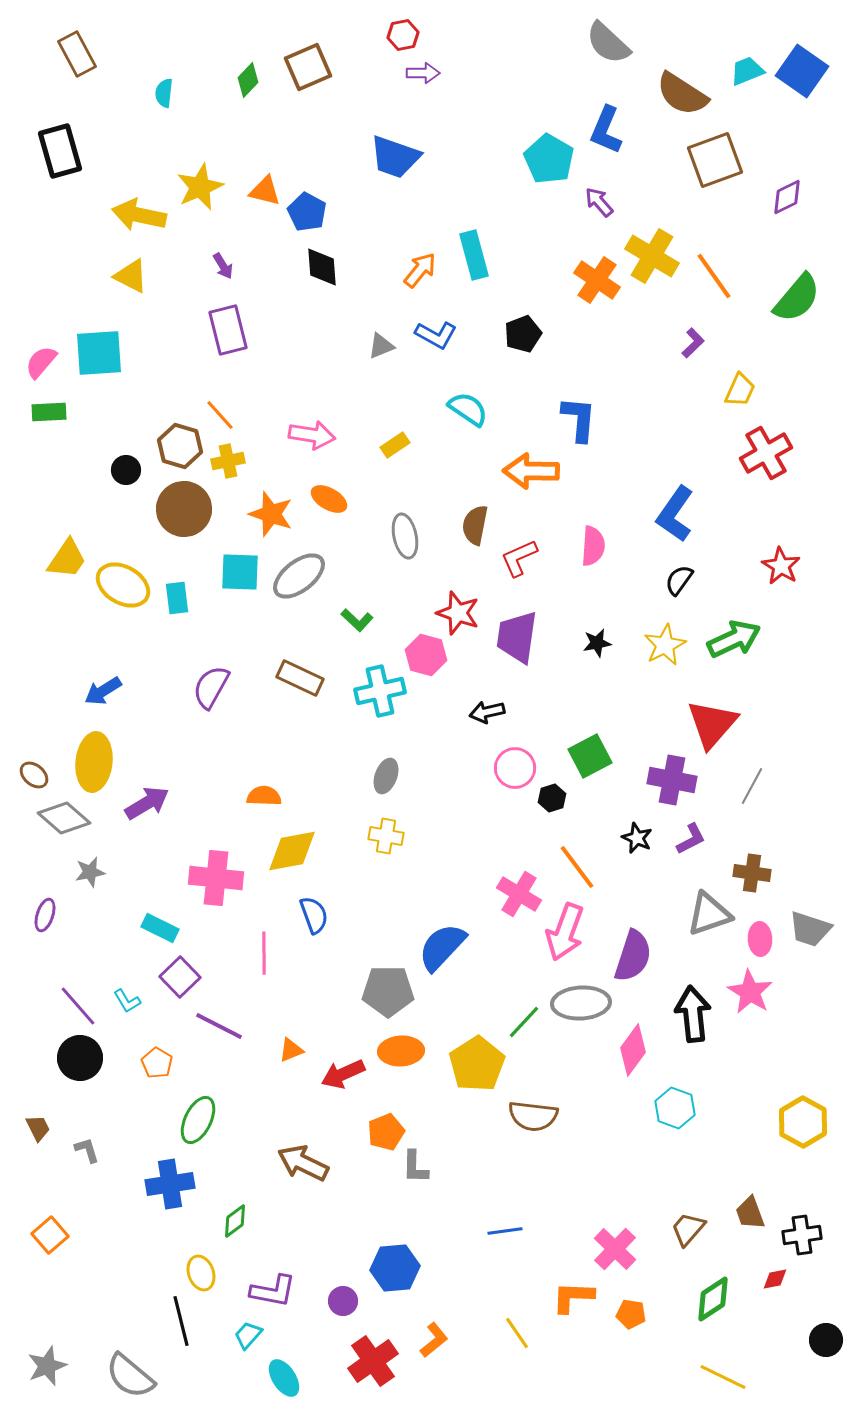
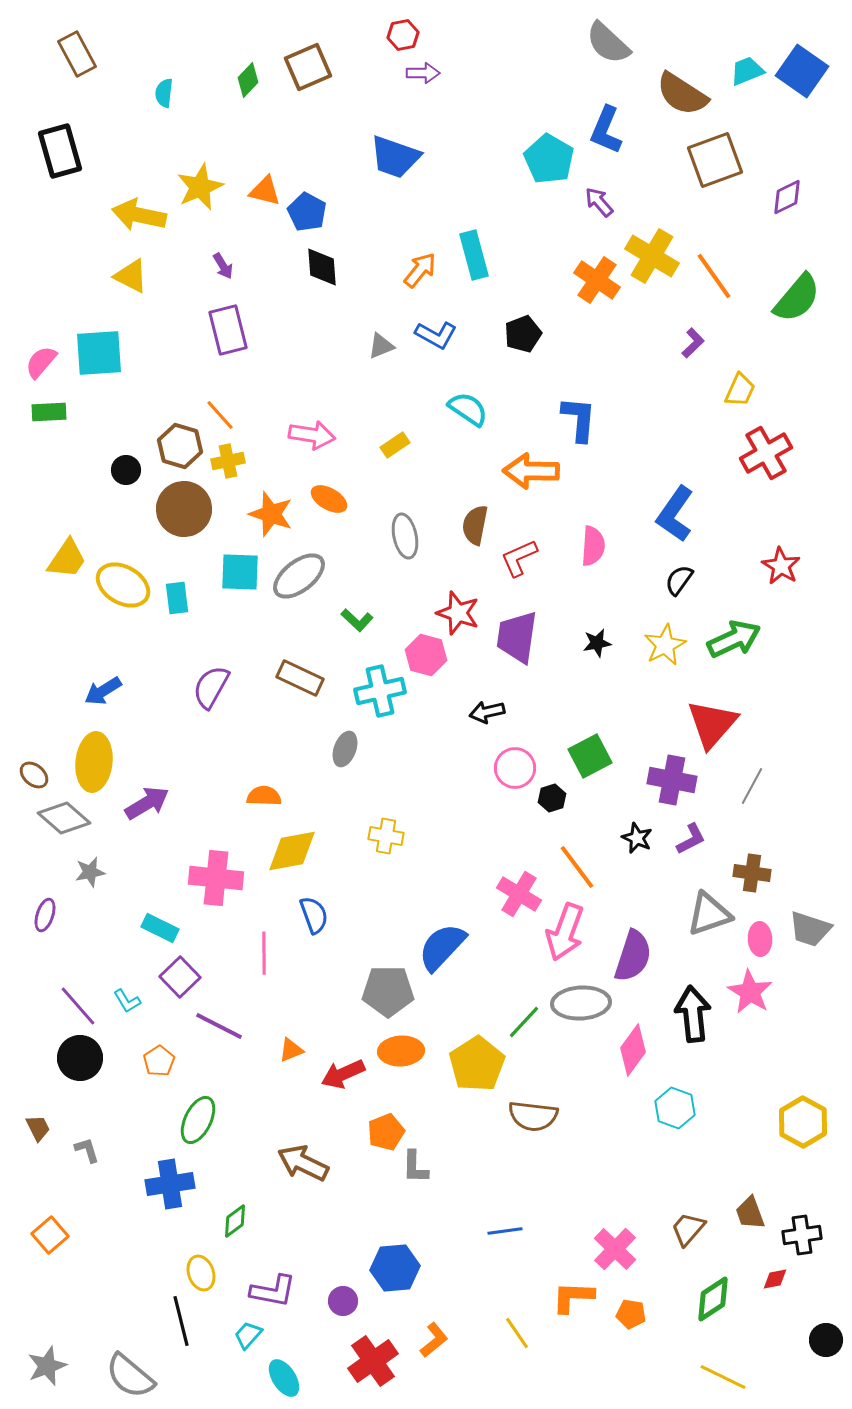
gray ellipse at (386, 776): moved 41 px left, 27 px up
orange pentagon at (157, 1063): moved 2 px right, 2 px up; rotated 8 degrees clockwise
